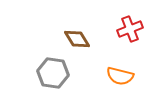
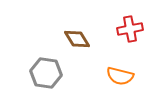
red cross: rotated 10 degrees clockwise
gray hexagon: moved 7 px left
